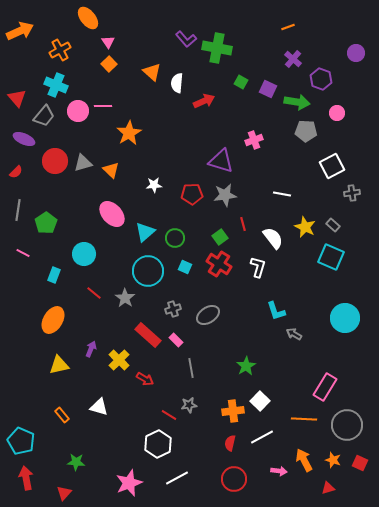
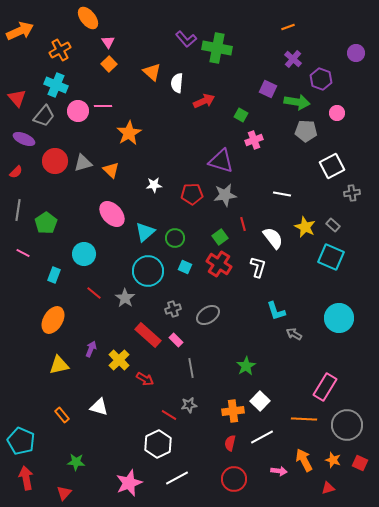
green square at (241, 82): moved 33 px down
cyan circle at (345, 318): moved 6 px left
